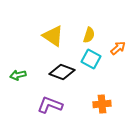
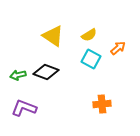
yellow semicircle: rotated 42 degrees clockwise
black diamond: moved 16 px left
purple L-shape: moved 26 px left, 3 px down
